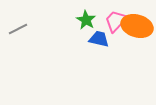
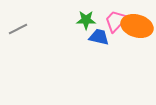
green star: rotated 30 degrees counterclockwise
blue trapezoid: moved 2 px up
